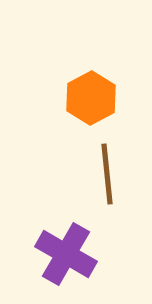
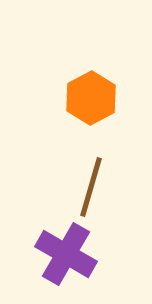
brown line: moved 16 px left, 13 px down; rotated 22 degrees clockwise
